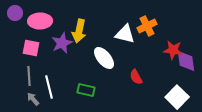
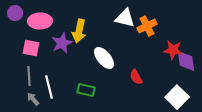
white triangle: moved 16 px up
